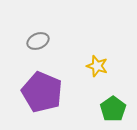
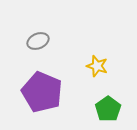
green pentagon: moved 5 px left
